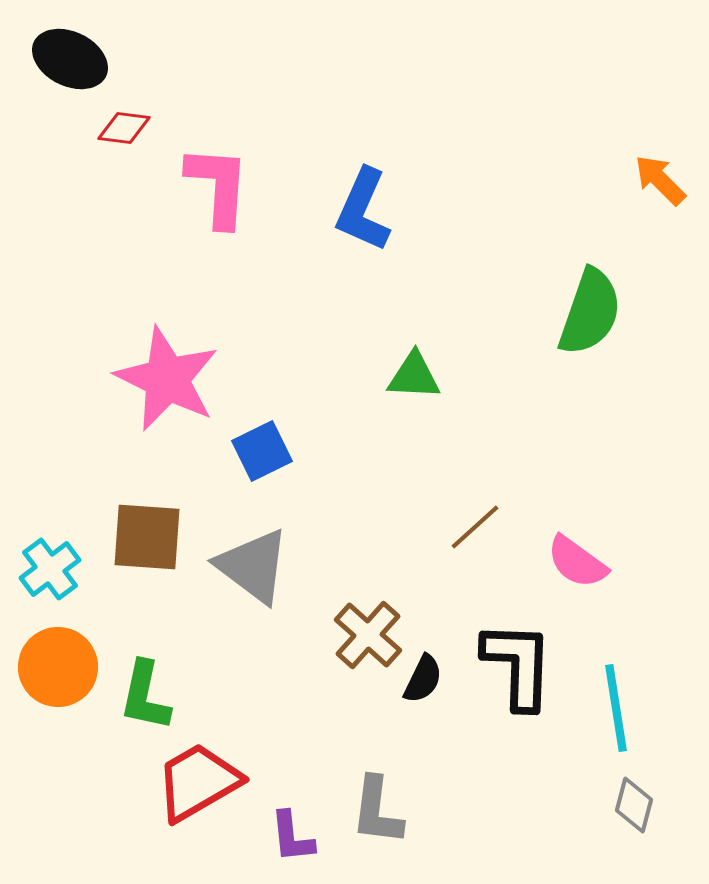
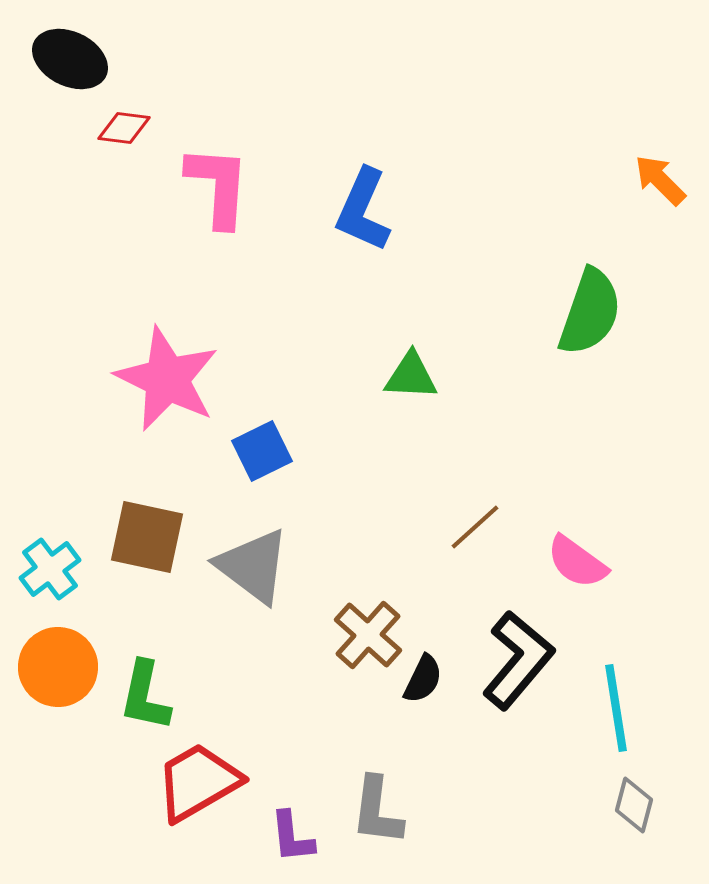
green triangle: moved 3 px left
brown square: rotated 8 degrees clockwise
black L-shape: moved 5 px up; rotated 38 degrees clockwise
